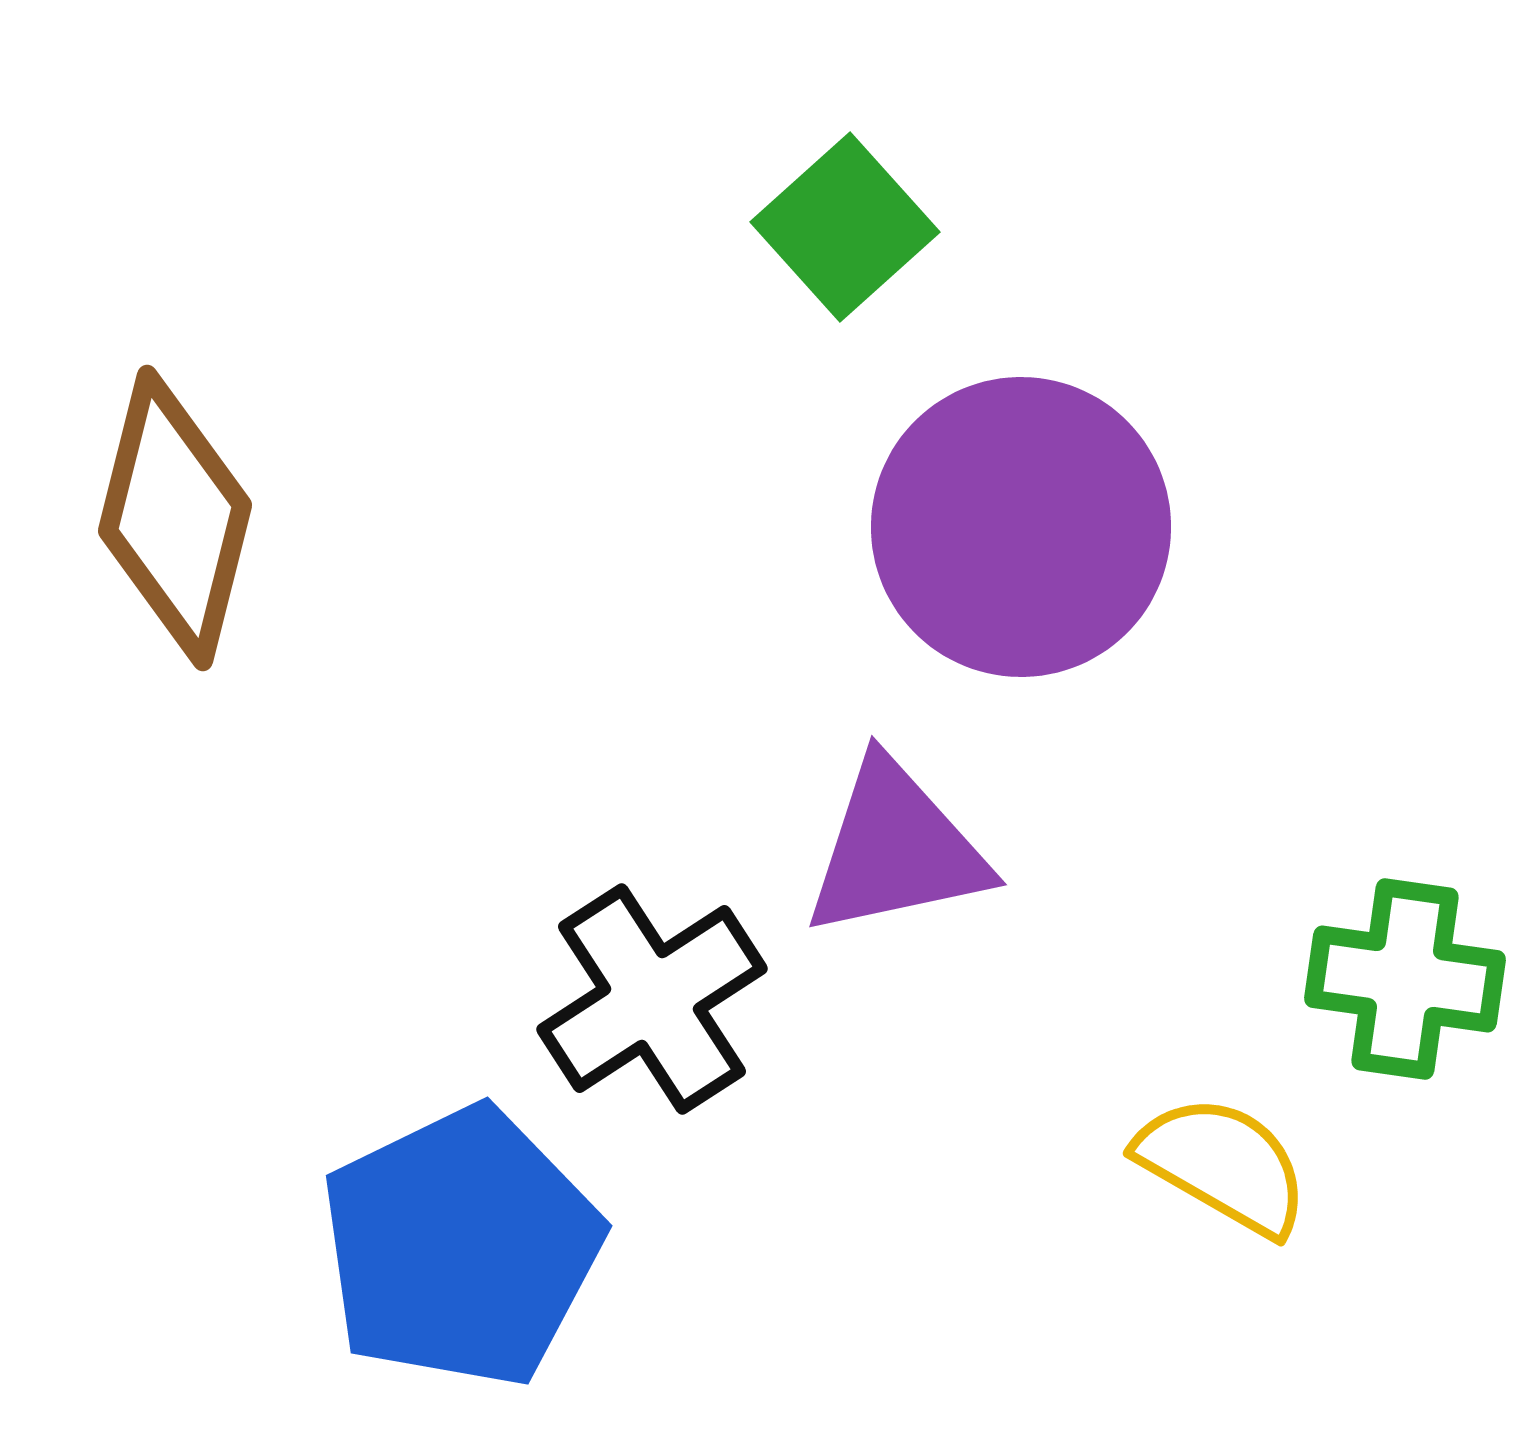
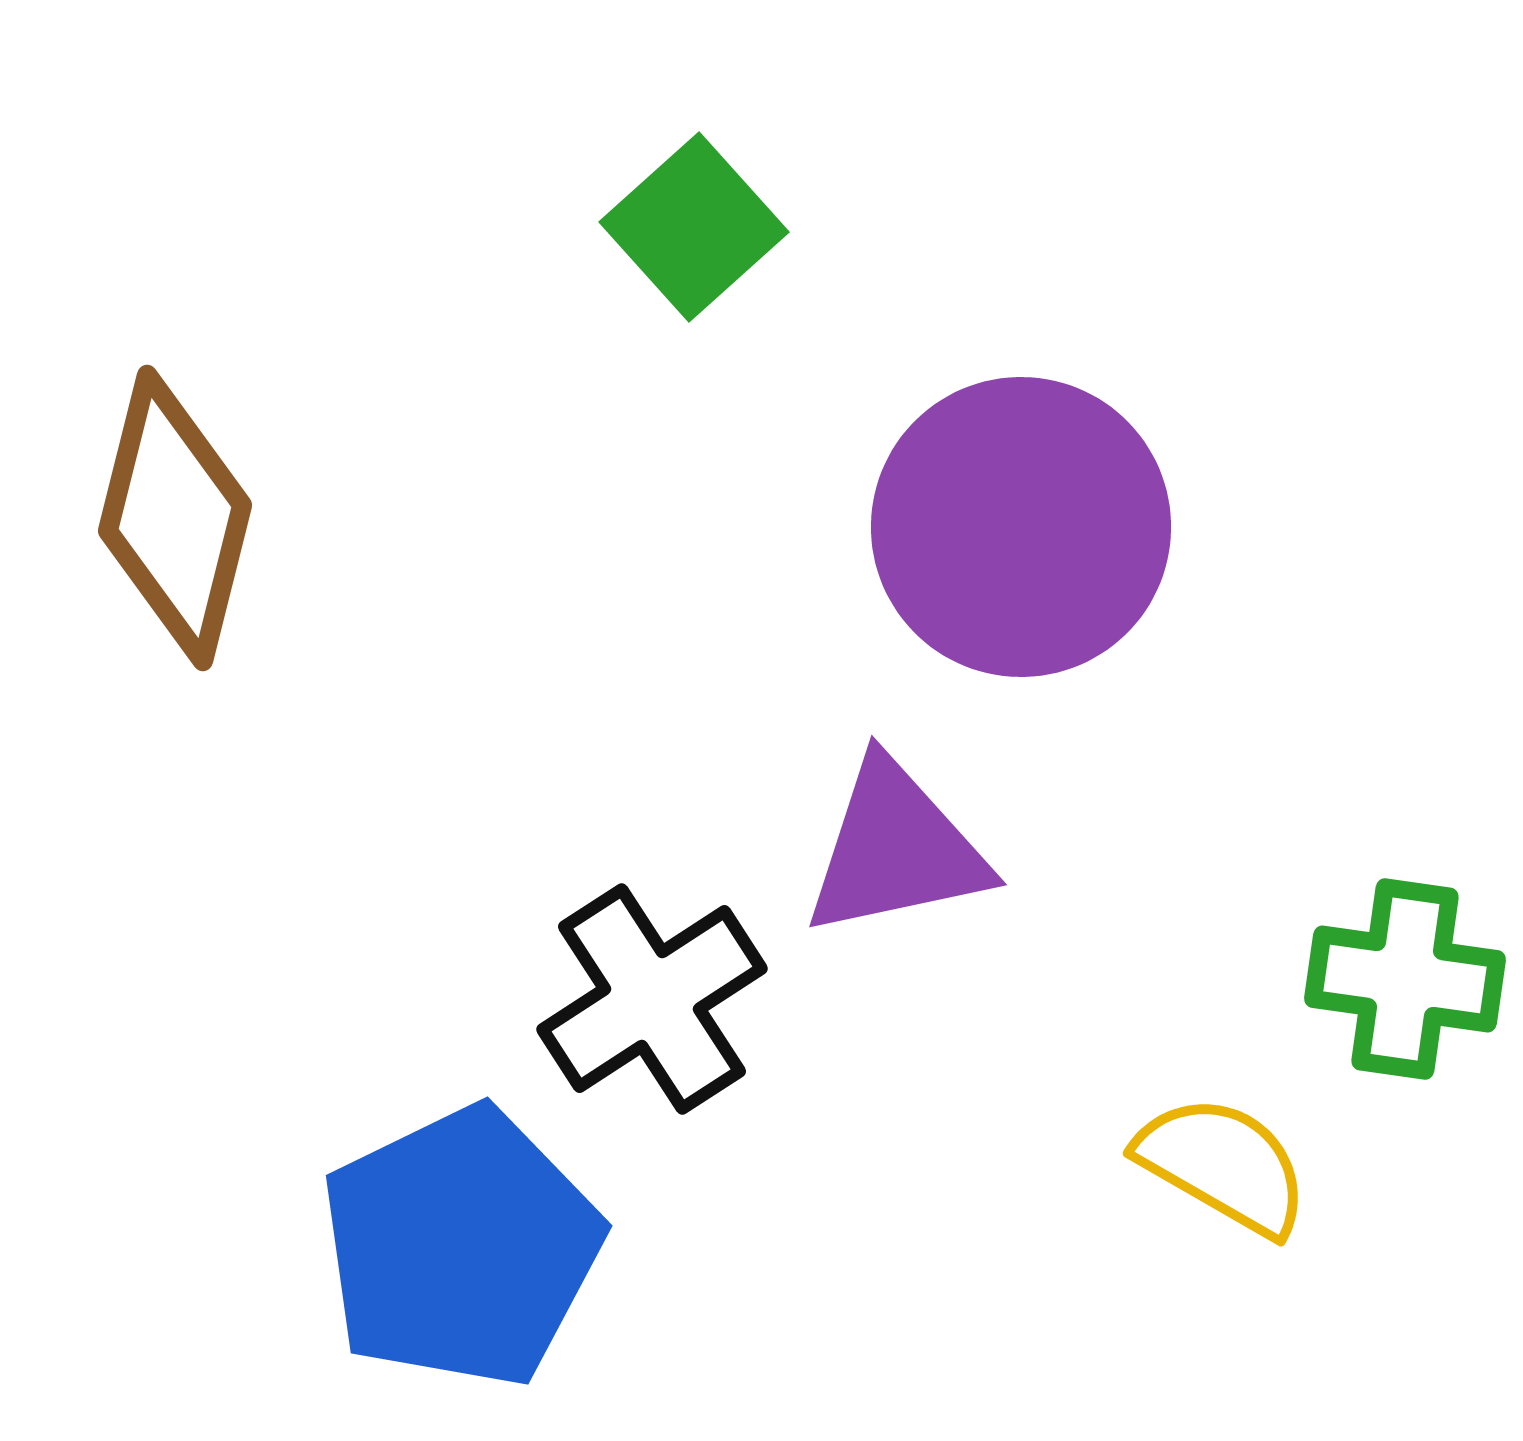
green square: moved 151 px left
